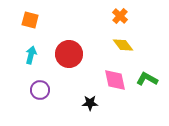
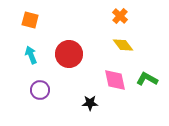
cyan arrow: rotated 36 degrees counterclockwise
